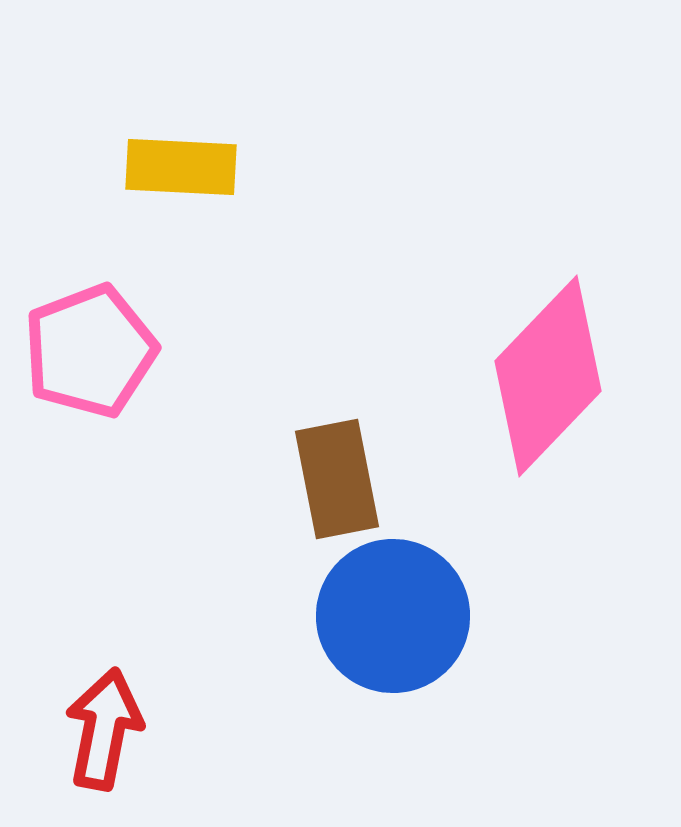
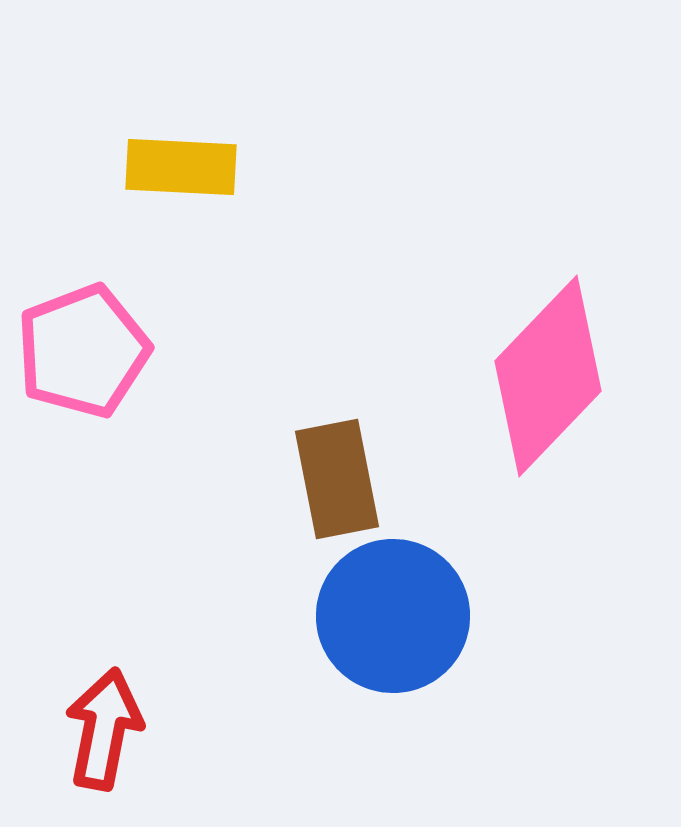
pink pentagon: moved 7 px left
